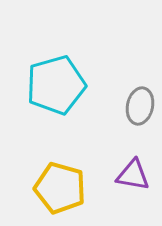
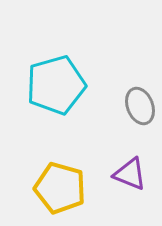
gray ellipse: rotated 33 degrees counterclockwise
purple triangle: moved 3 px left, 1 px up; rotated 12 degrees clockwise
